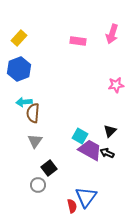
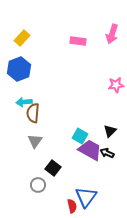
yellow rectangle: moved 3 px right
black square: moved 4 px right; rotated 14 degrees counterclockwise
